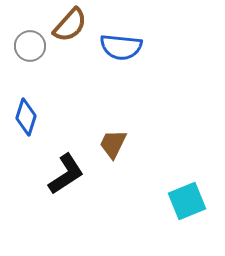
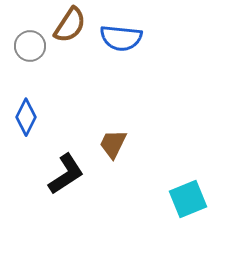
brown semicircle: rotated 9 degrees counterclockwise
blue semicircle: moved 9 px up
blue diamond: rotated 9 degrees clockwise
cyan square: moved 1 px right, 2 px up
